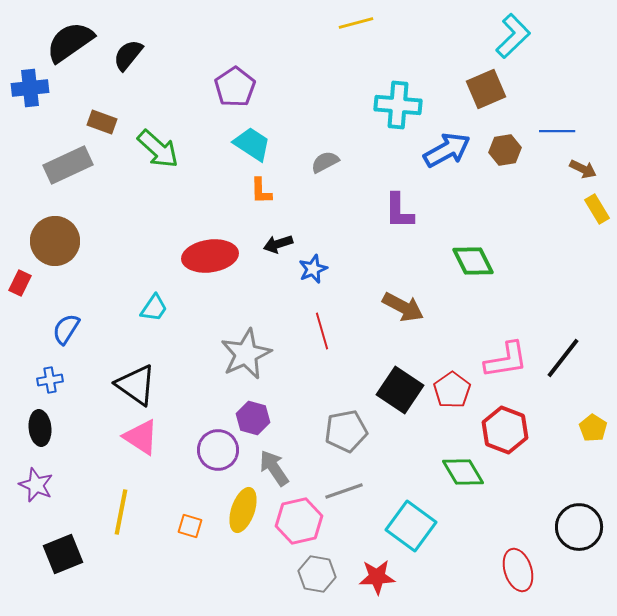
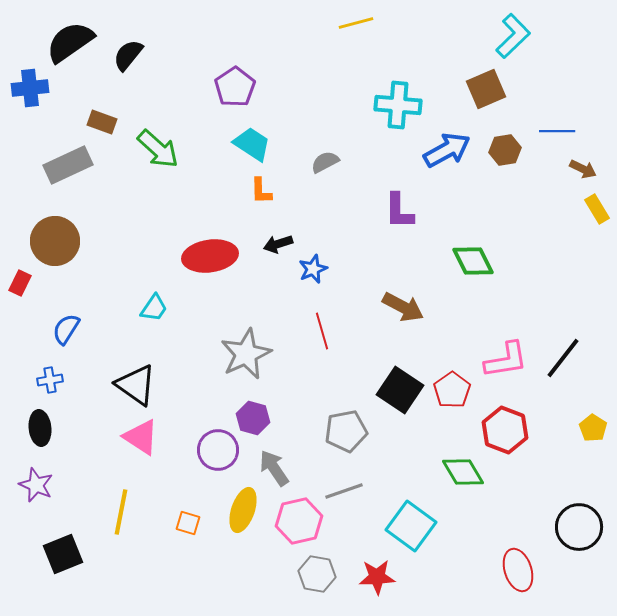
orange square at (190, 526): moved 2 px left, 3 px up
